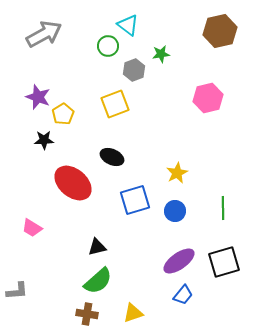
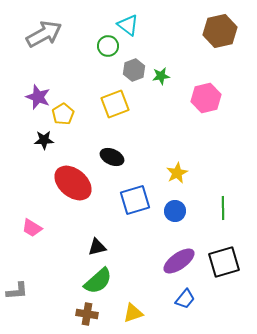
green star: moved 22 px down
pink hexagon: moved 2 px left
blue trapezoid: moved 2 px right, 4 px down
